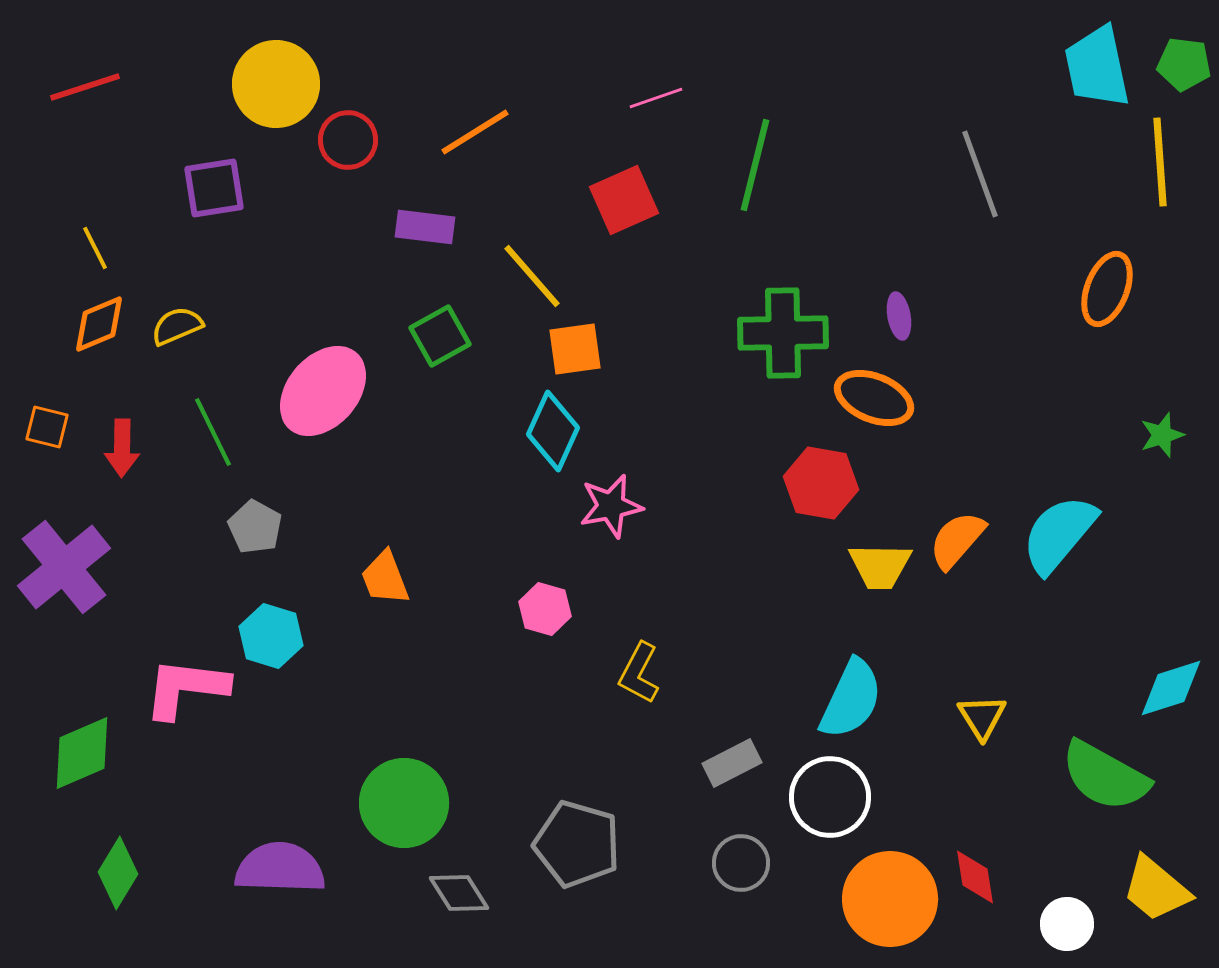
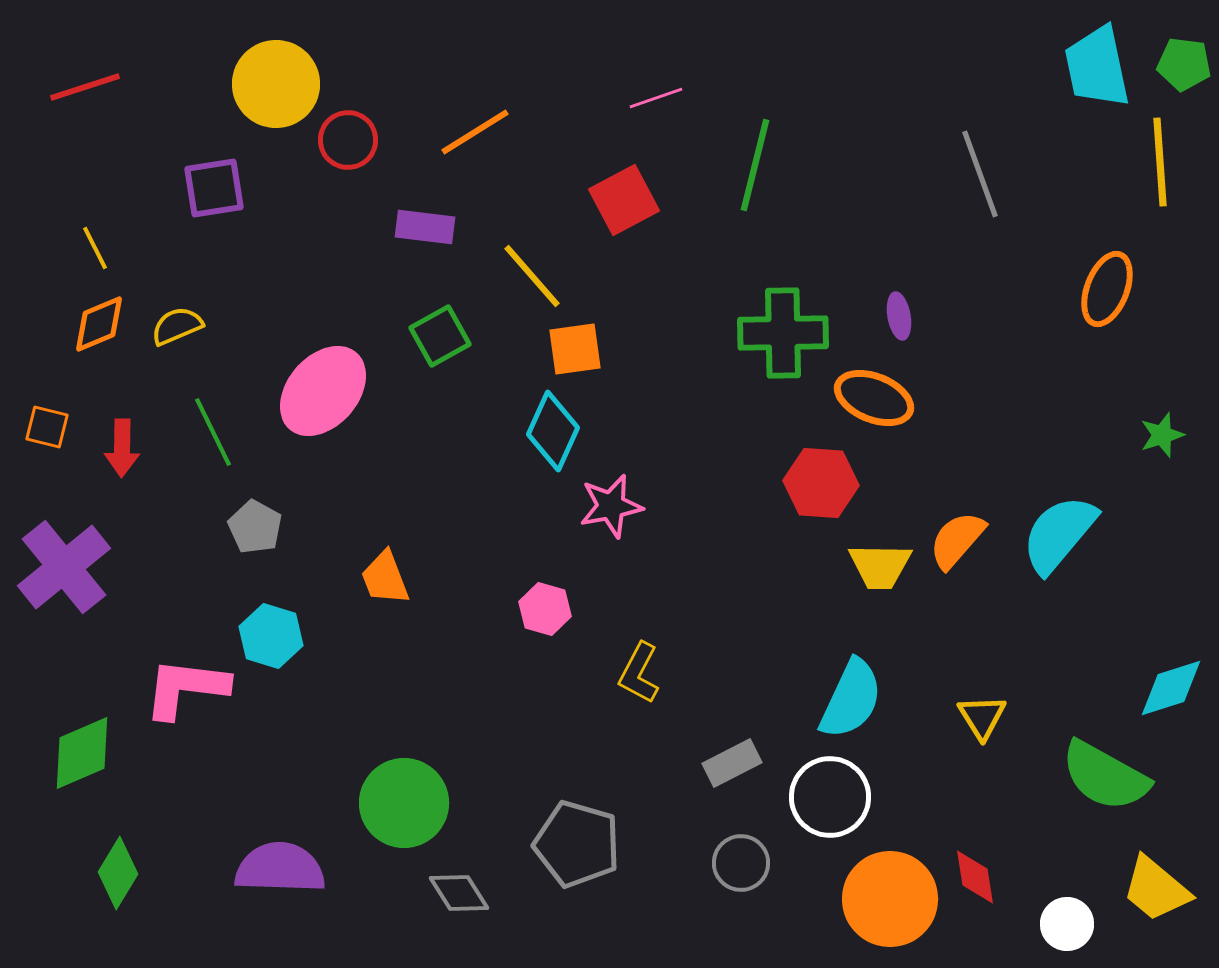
red square at (624, 200): rotated 4 degrees counterclockwise
red hexagon at (821, 483): rotated 6 degrees counterclockwise
